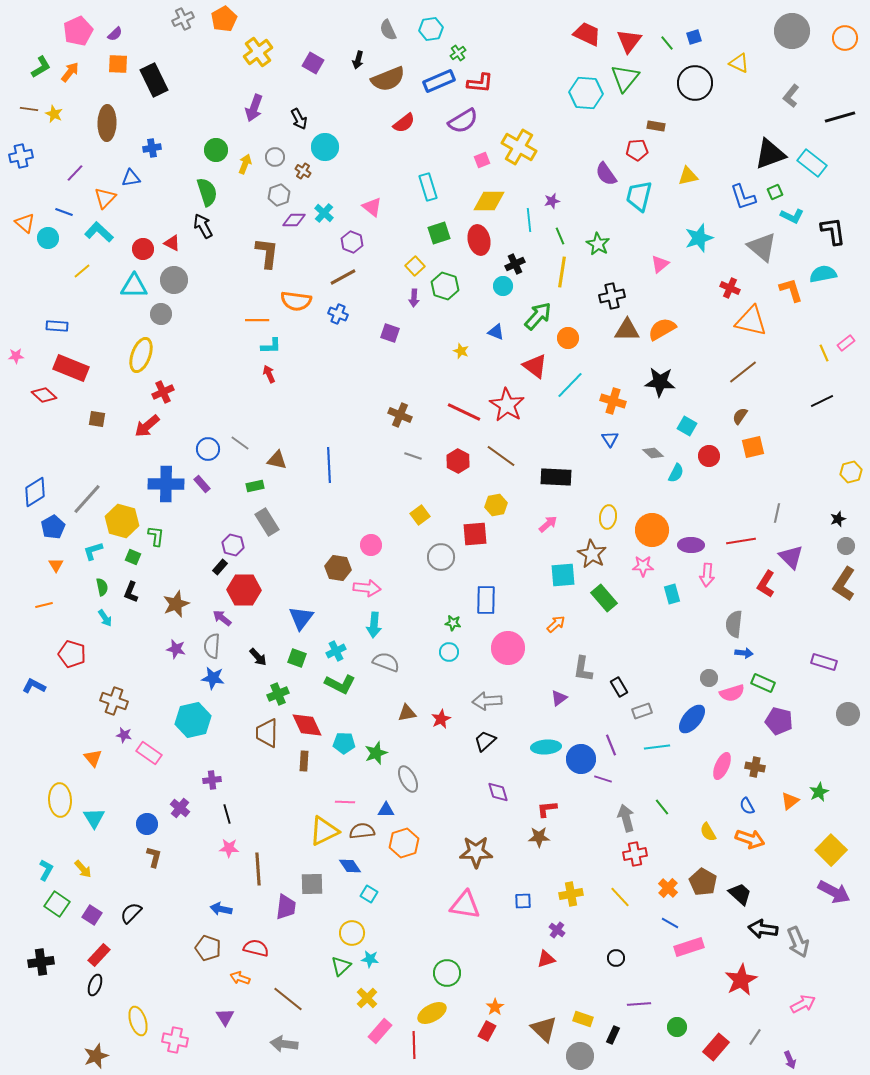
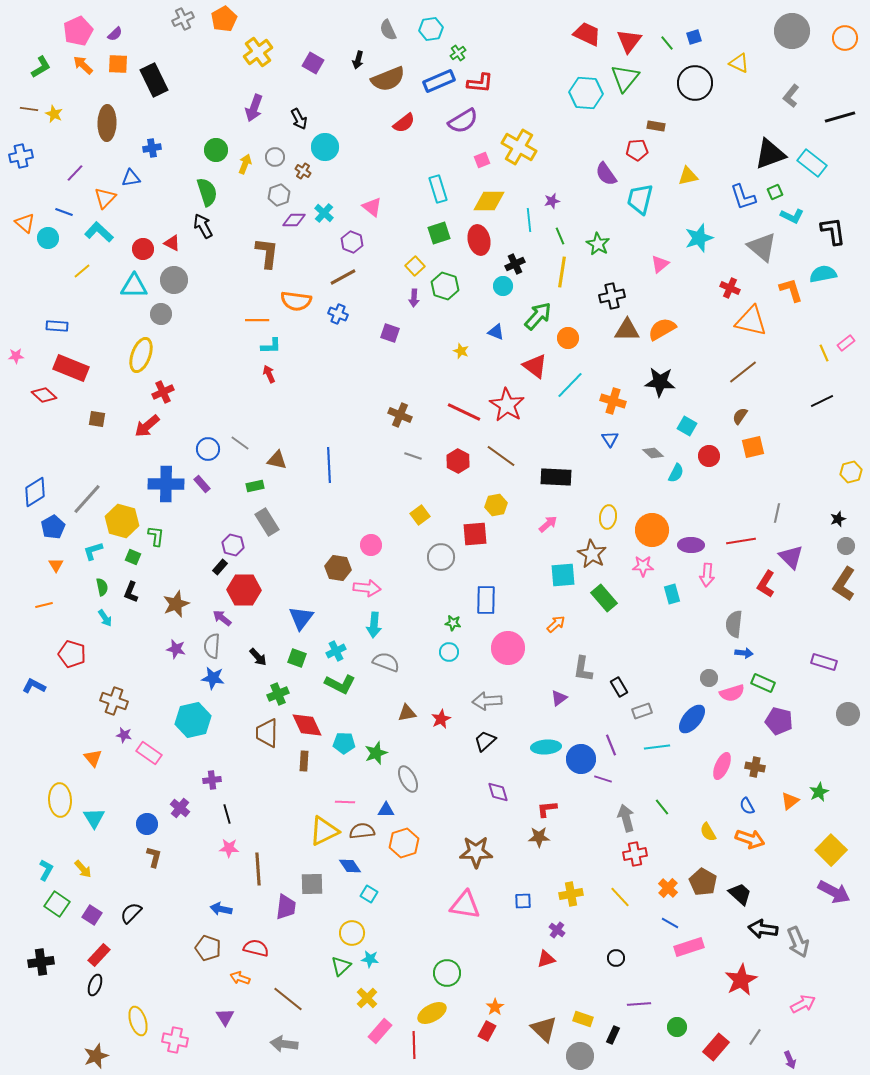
orange arrow at (70, 72): moved 13 px right, 7 px up; rotated 85 degrees counterclockwise
cyan rectangle at (428, 187): moved 10 px right, 2 px down
cyan trapezoid at (639, 196): moved 1 px right, 3 px down
